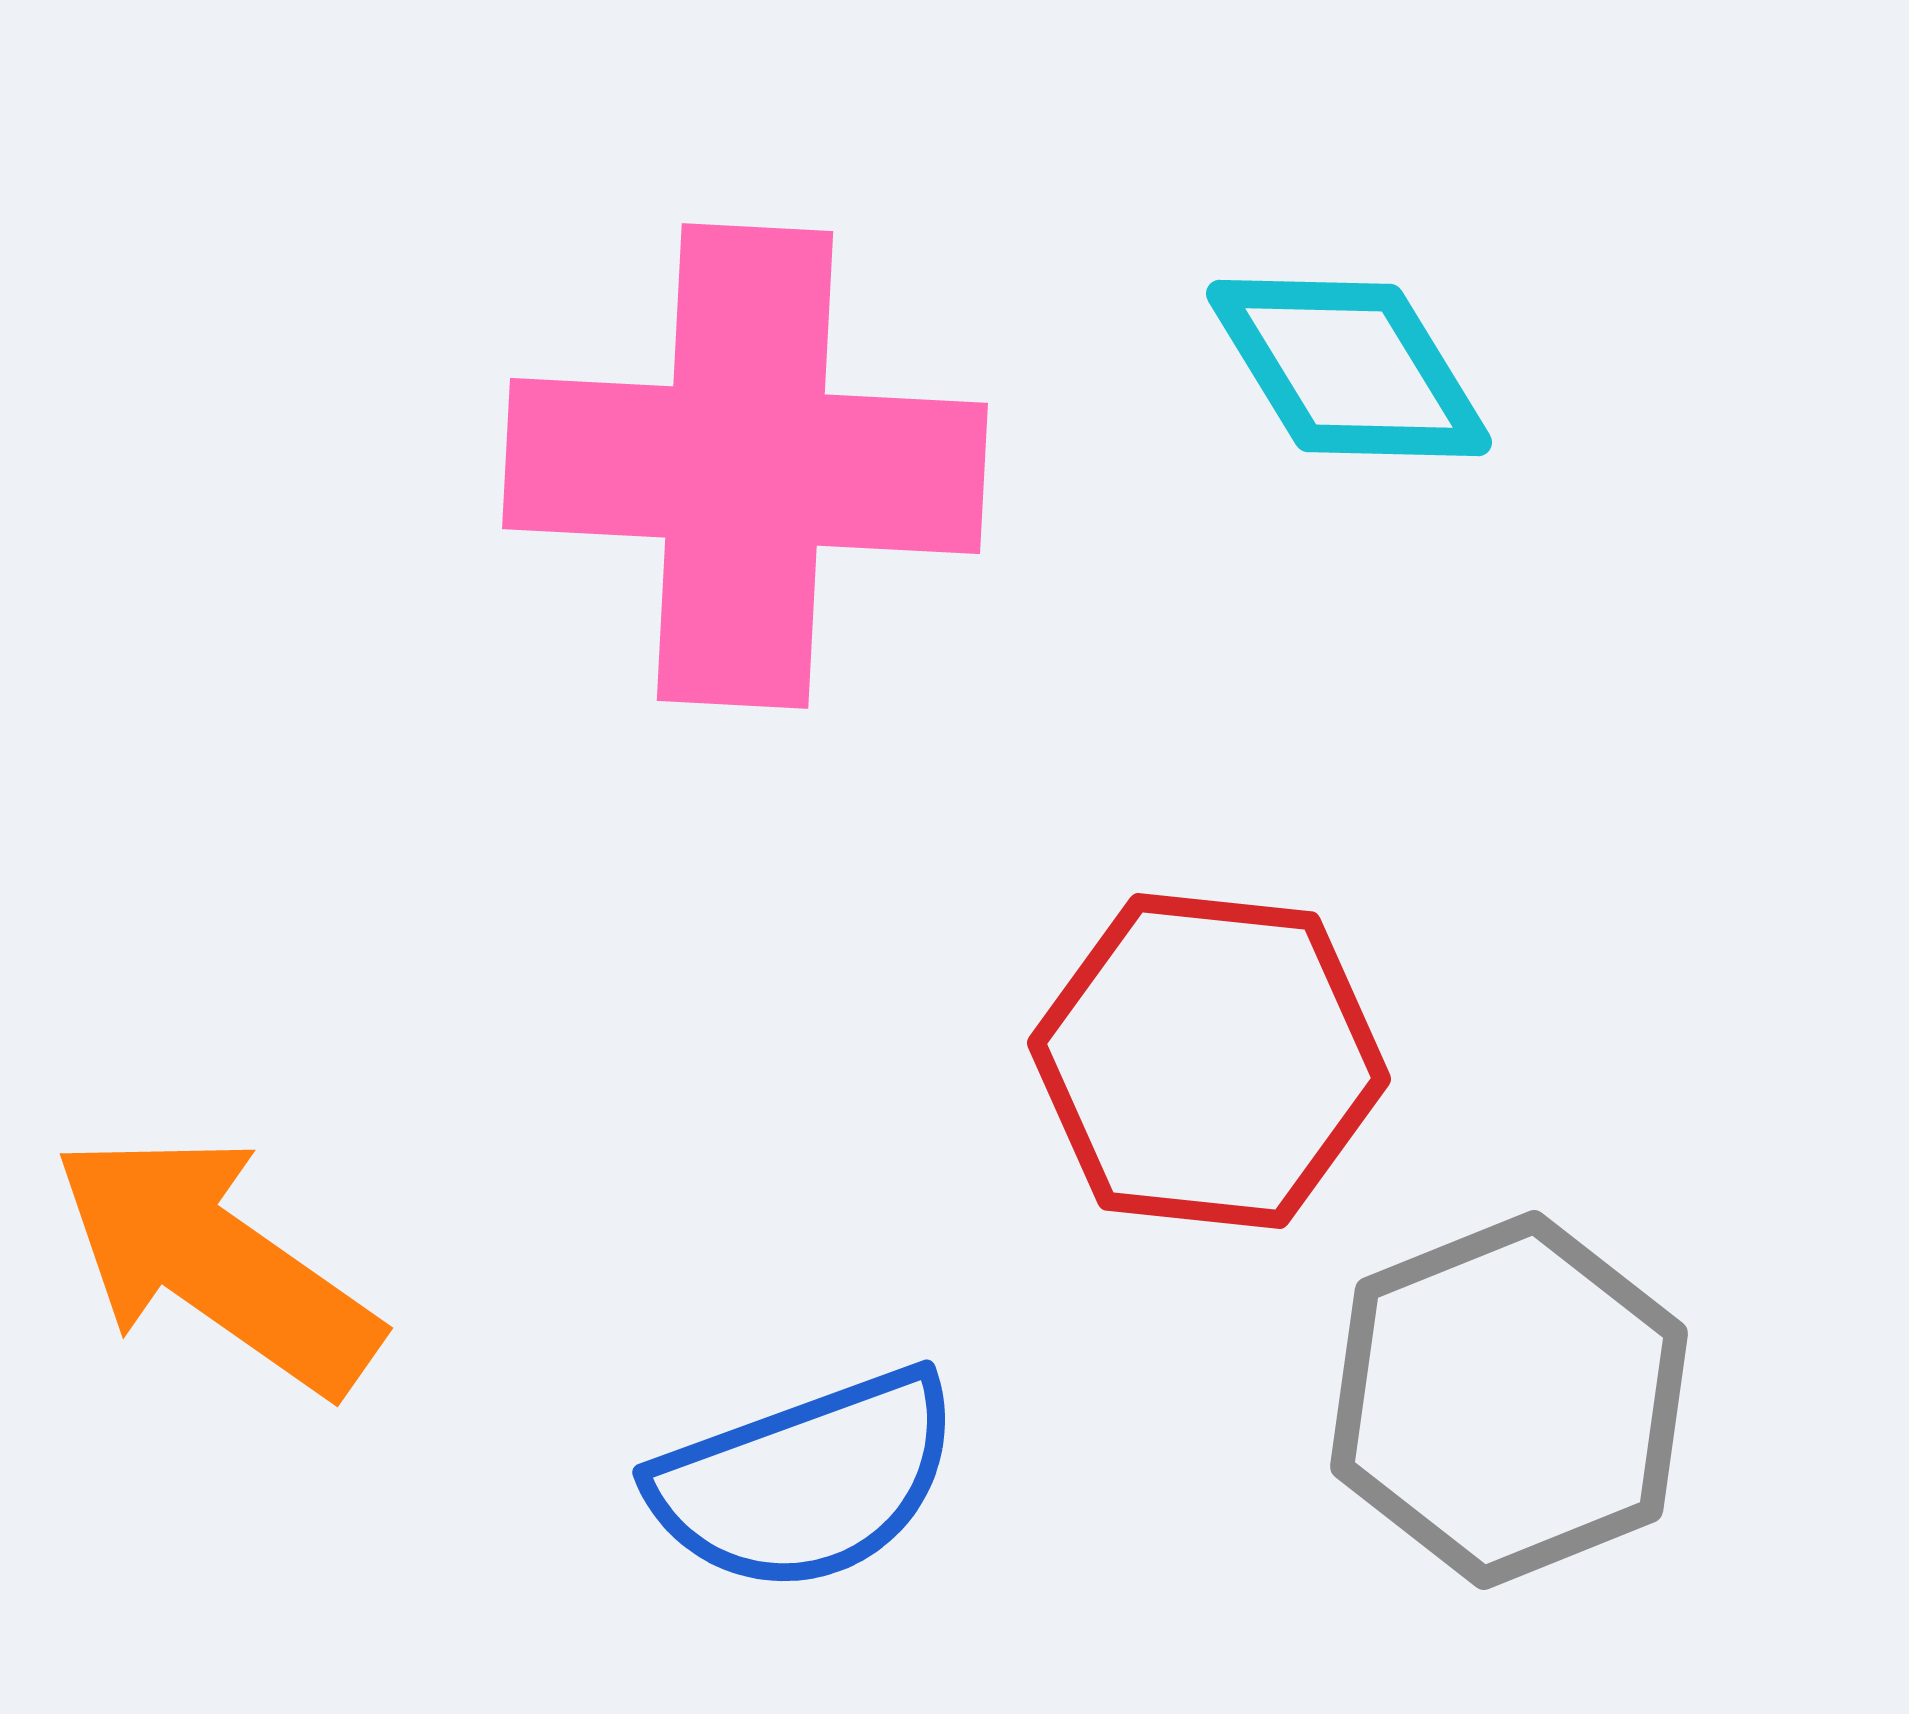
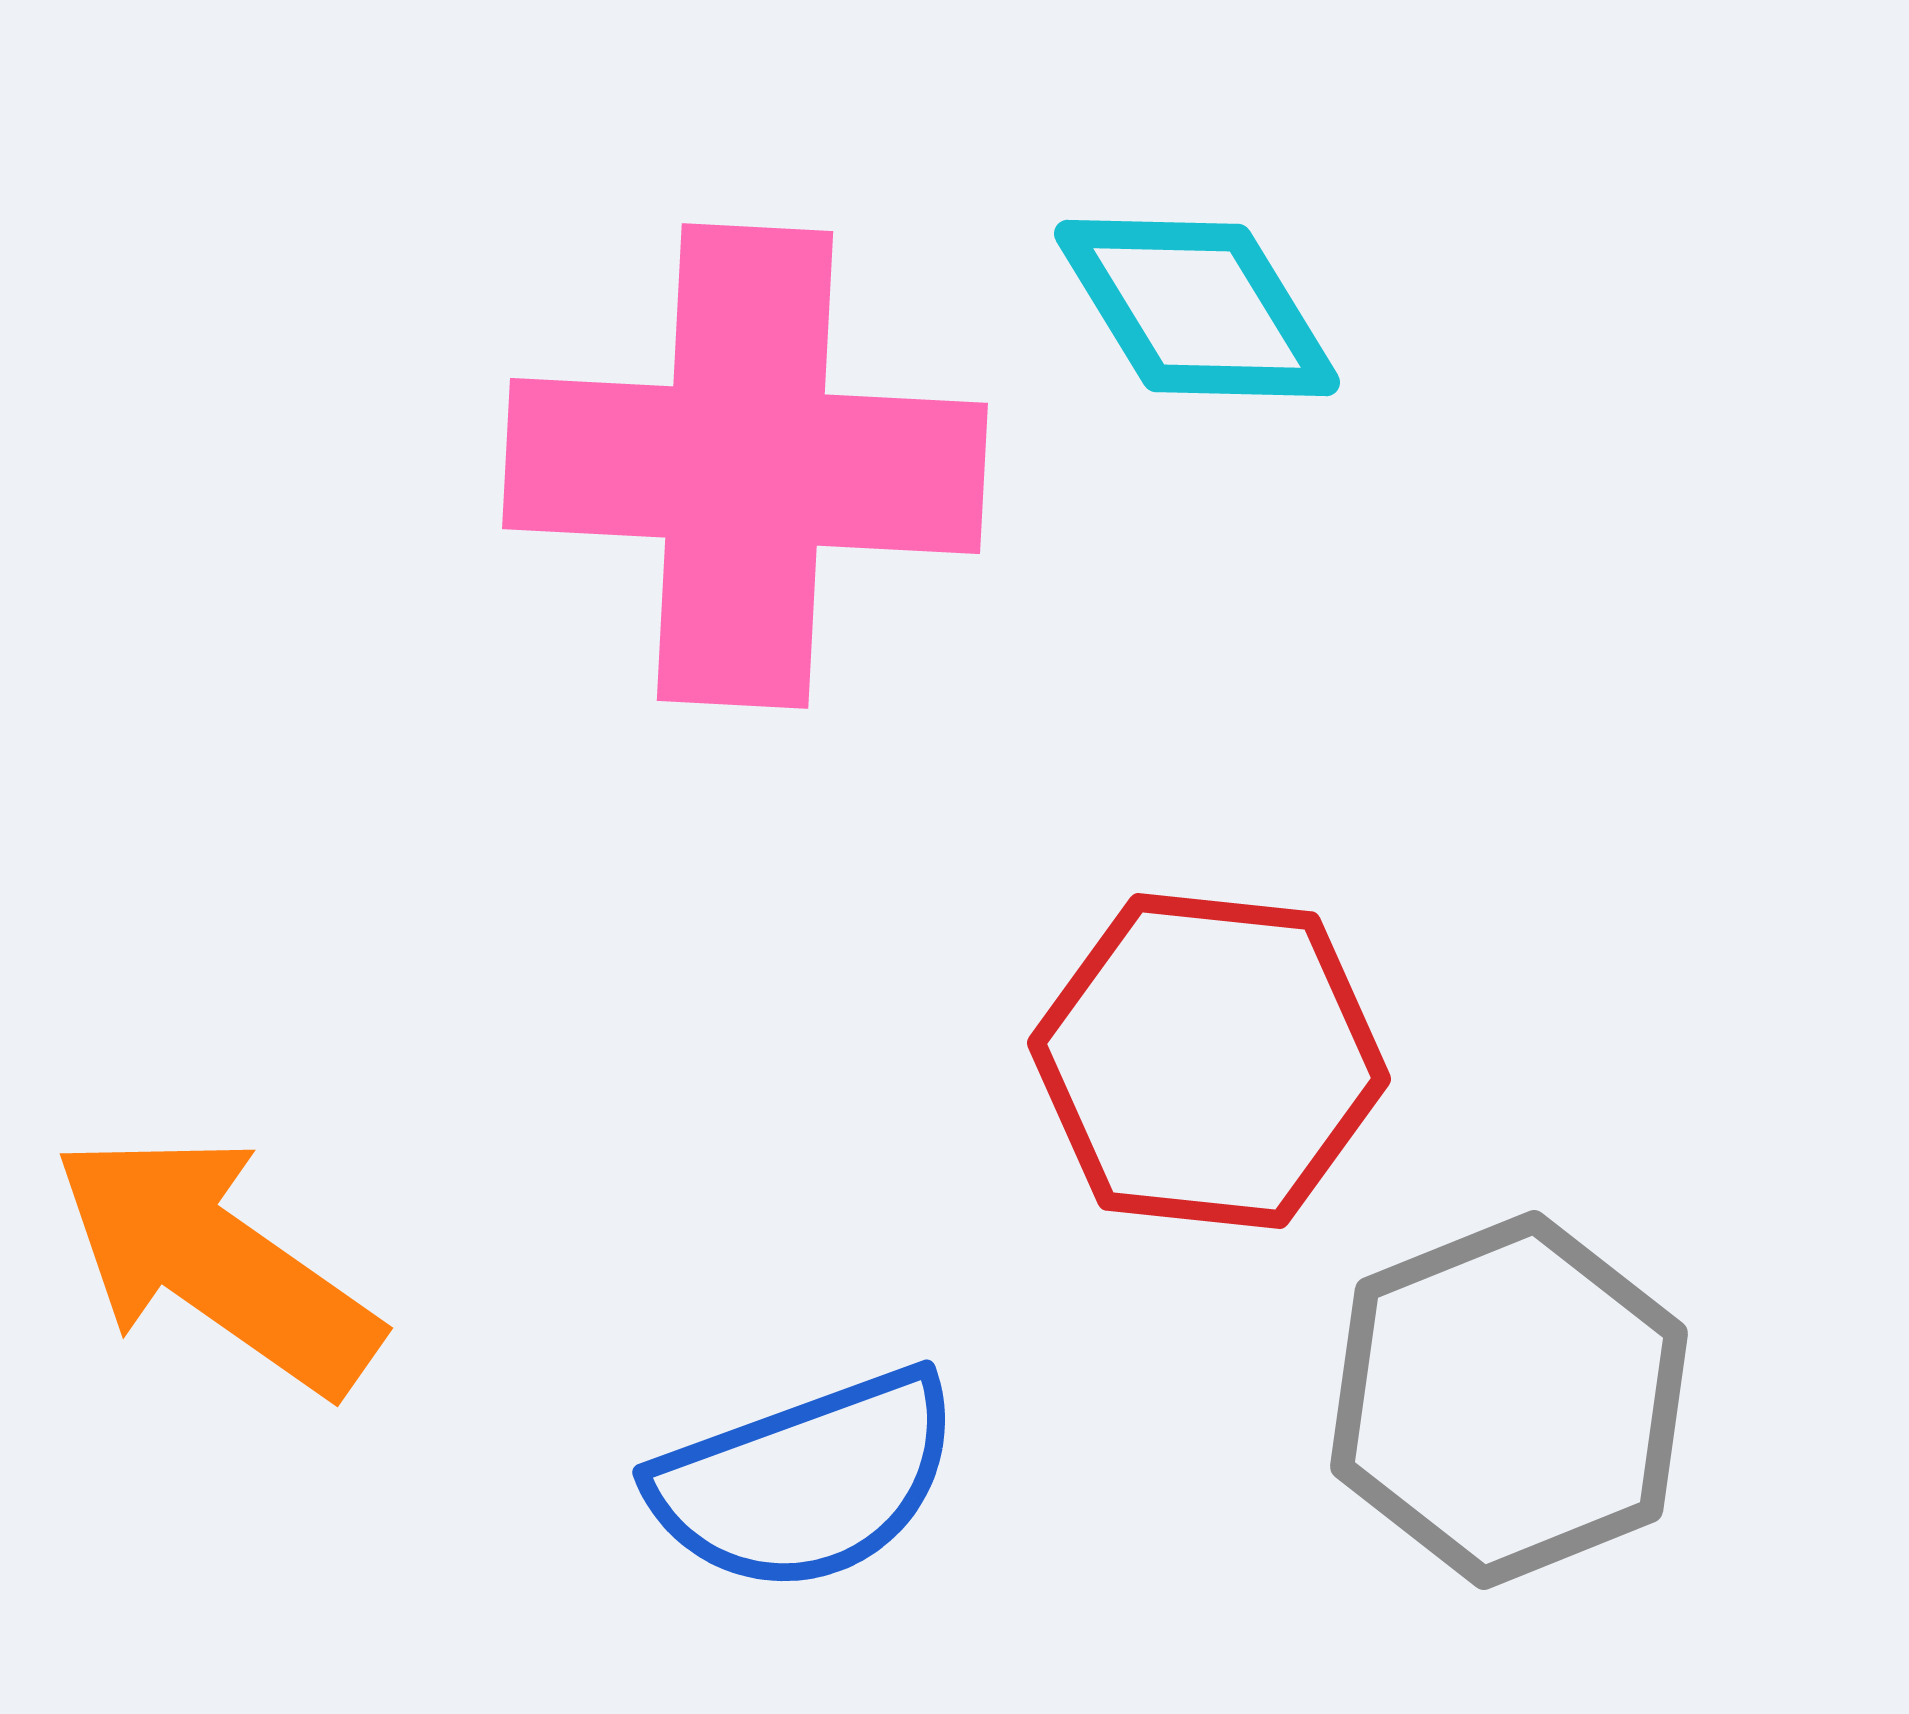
cyan diamond: moved 152 px left, 60 px up
